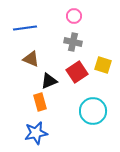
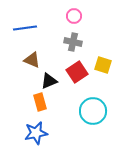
brown triangle: moved 1 px right, 1 px down
